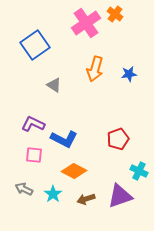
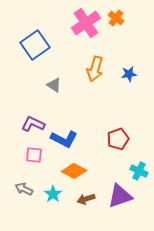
orange cross: moved 1 px right, 4 px down
